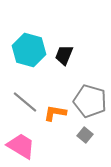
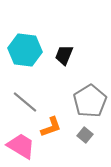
cyan hexagon: moved 4 px left; rotated 8 degrees counterclockwise
gray pentagon: rotated 24 degrees clockwise
orange L-shape: moved 4 px left, 14 px down; rotated 150 degrees clockwise
